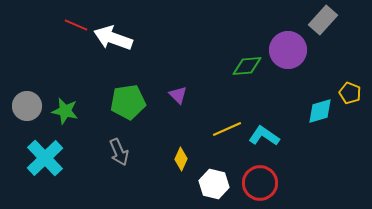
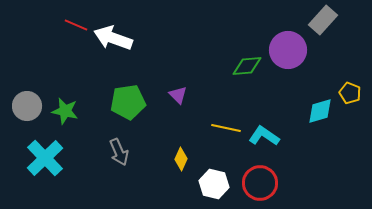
yellow line: moved 1 px left, 1 px up; rotated 36 degrees clockwise
